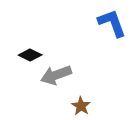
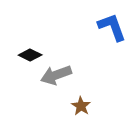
blue L-shape: moved 4 px down
